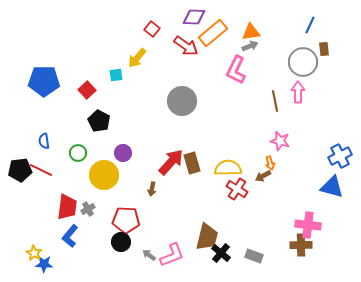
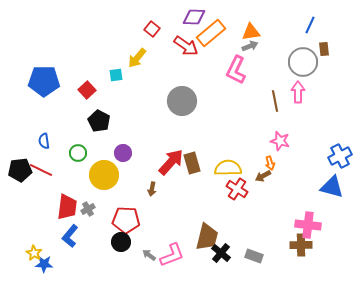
orange rectangle at (213, 33): moved 2 px left
